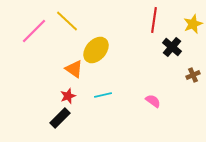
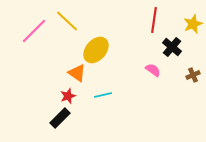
orange triangle: moved 3 px right, 4 px down
pink semicircle: moved 31 px up
